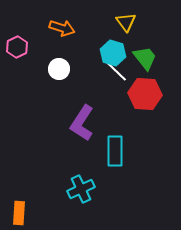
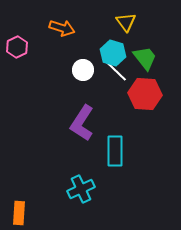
white circle: moved 24 px right, 1 px down
